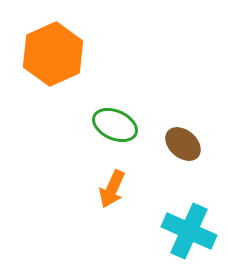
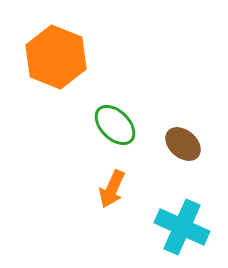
orange hexagon: moved 3 px right, 3 px down; rotated 14 degrees counterclockwise
green ellipse: rotated 21 degrees clockwise
cyan cross: moved 7 px left, 4 px up
